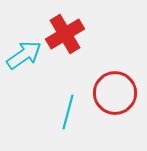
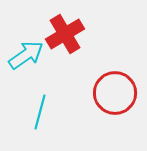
cyan arrow: moved 2 px right
cyan line: moved 28 px left
